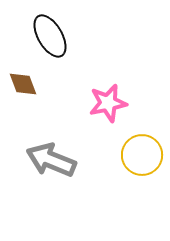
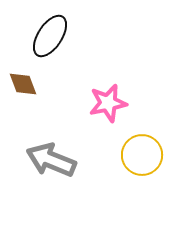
black ellipse: rotated 63 degrees clockwise
